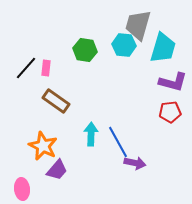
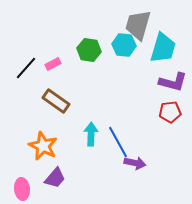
green hexagon: moved 4 px right
pink rectangle: moved 7 px right, 4 px up; rotated 56 degrees clockwise
purple trapezoid: moved 2 px left, 8 px down
